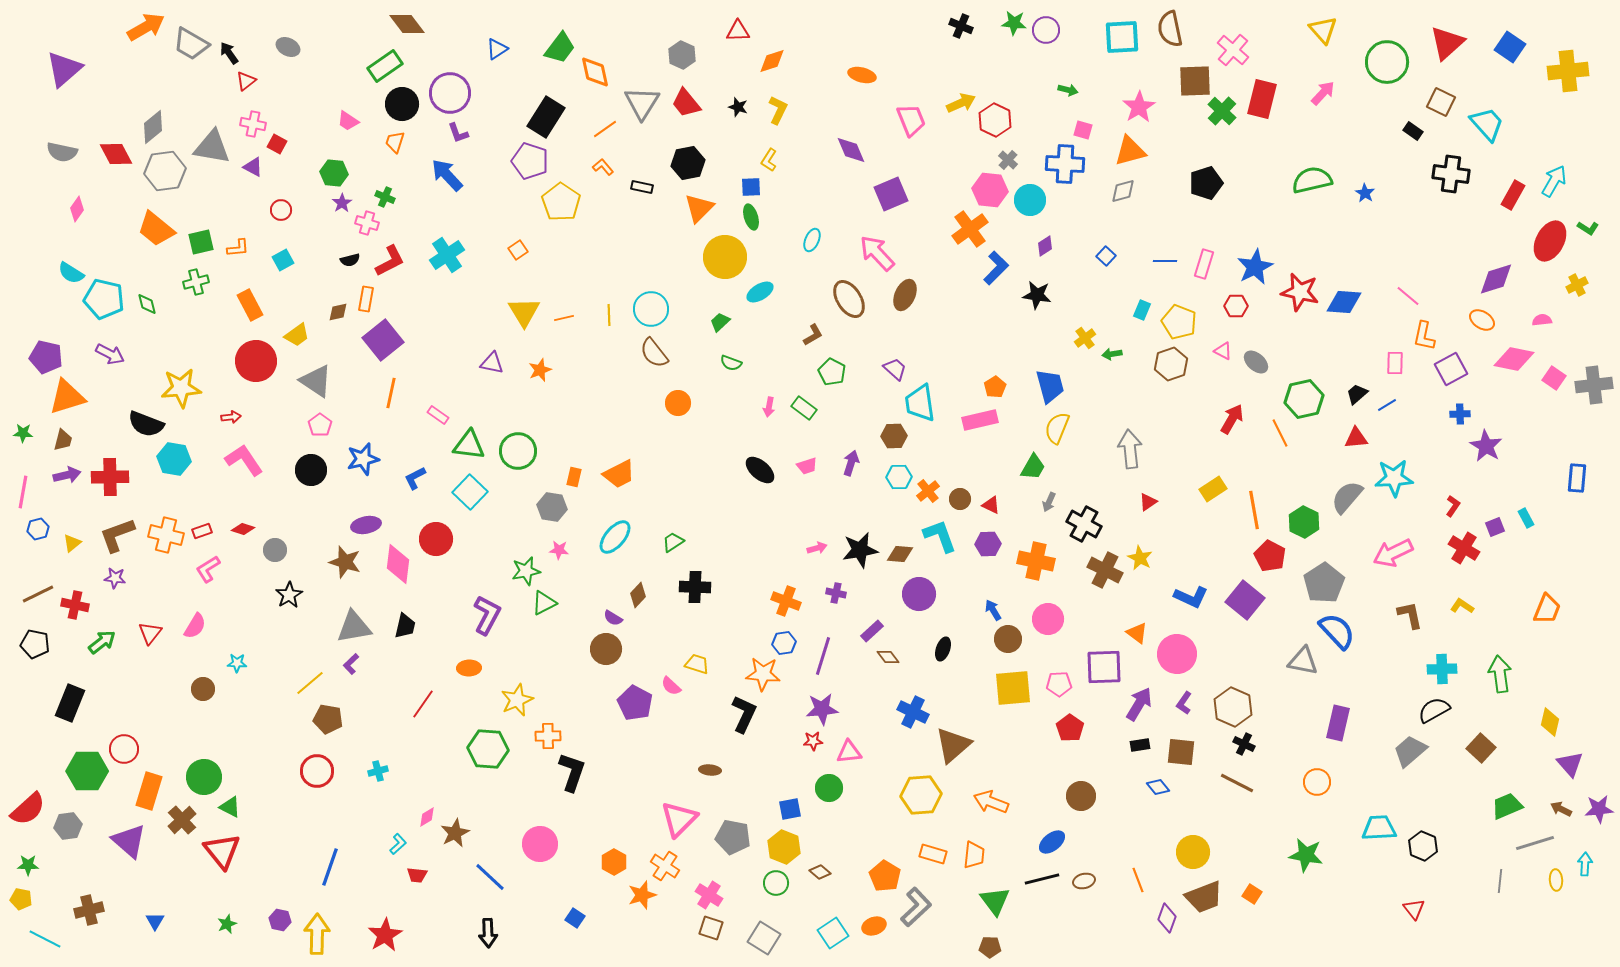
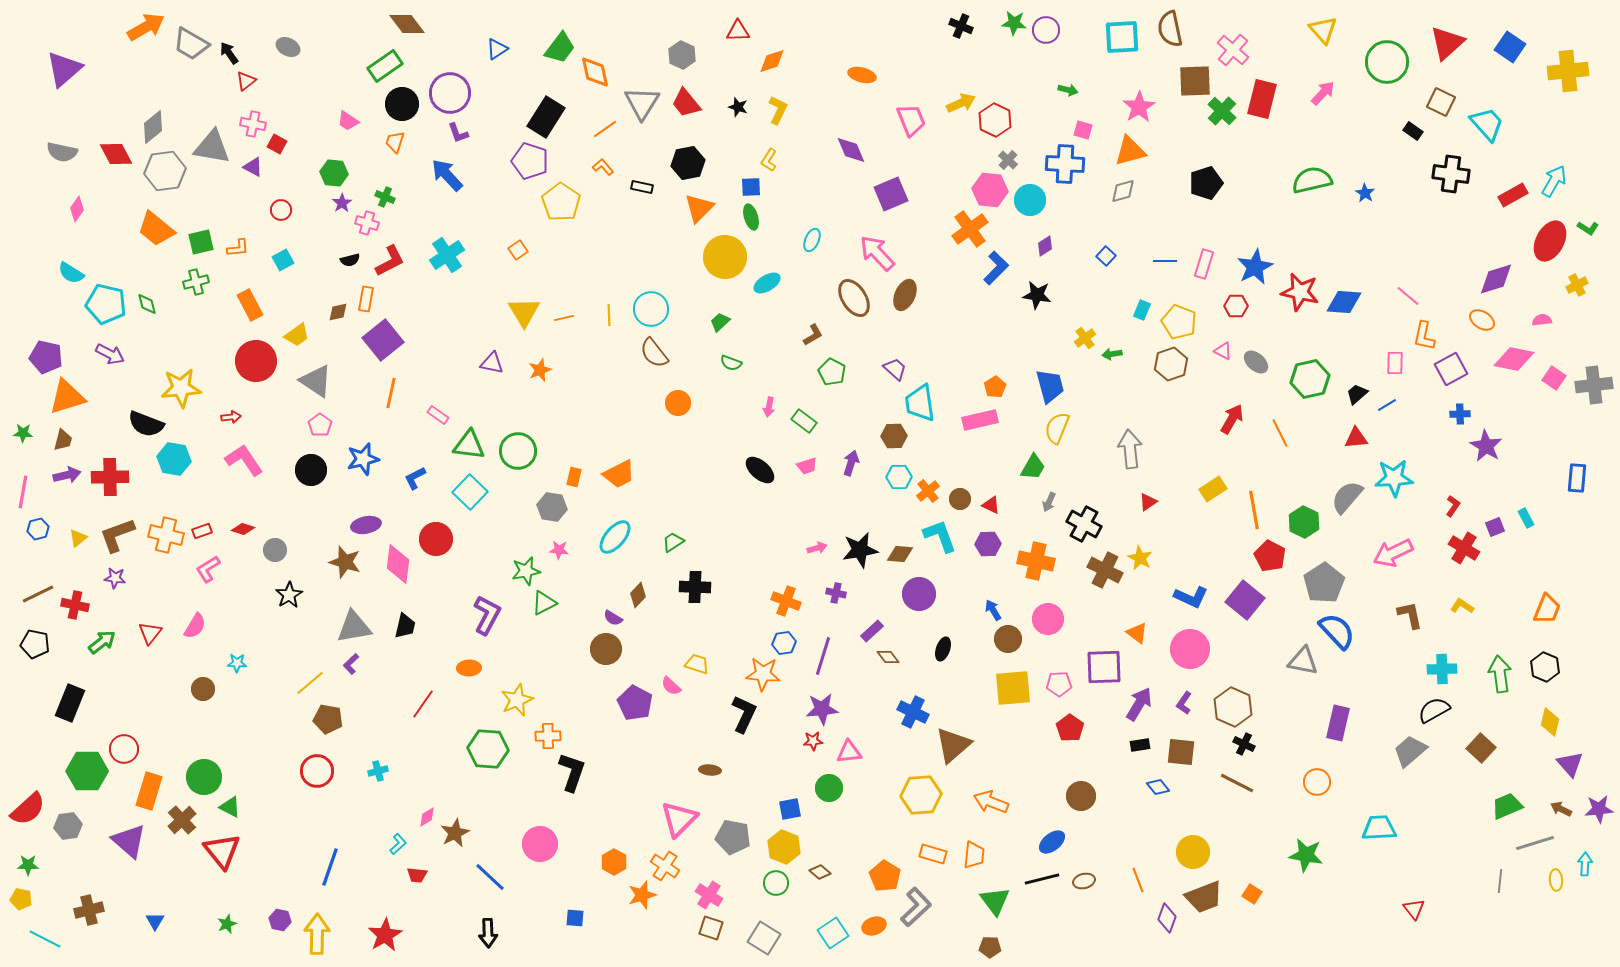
red rectangle at (1513, 195): rotated 32 degrees clockwise
cyan ellipse at (760, 292): moved 7 px right, 9 px up
cyan pentagon at (104, 299): moved 2 px right, 5 px down
brown ellipse at (849, 299): moved 5 px right, 1 px up
green hexagon at (1304, 399): moved 6 px right, 20 px up
green rectangle at (804, 408): moved 13 px down
yellow triangle at (72, 543): moved 6 px right, 5 px up
pink circle at (1177, 654): moved 13 px right, 5 px up
black hexagon at (1423, 846): moved 122 px right, 179 px up
blue square at (575, 918): rotated 30 degrees counterclockwise
